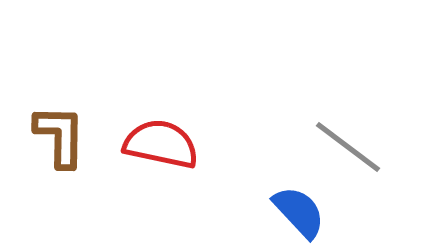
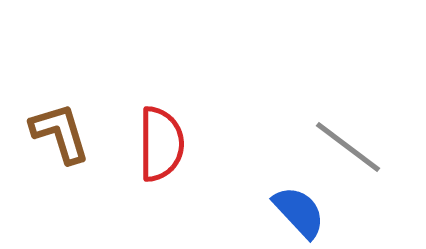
brown L-shape: moved 3 px up; rotated 18 degrees counterclockwise
red semicircle: rotated 78 degrees clockwise
